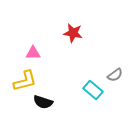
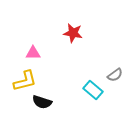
black semicircle: moved 1 px left
